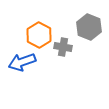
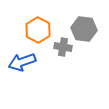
gray hexagon: moved 5 px left, 2 px down; rotated 15 degrees counterclockwise
orange hexagon: moved 1 px left, 5 px up
